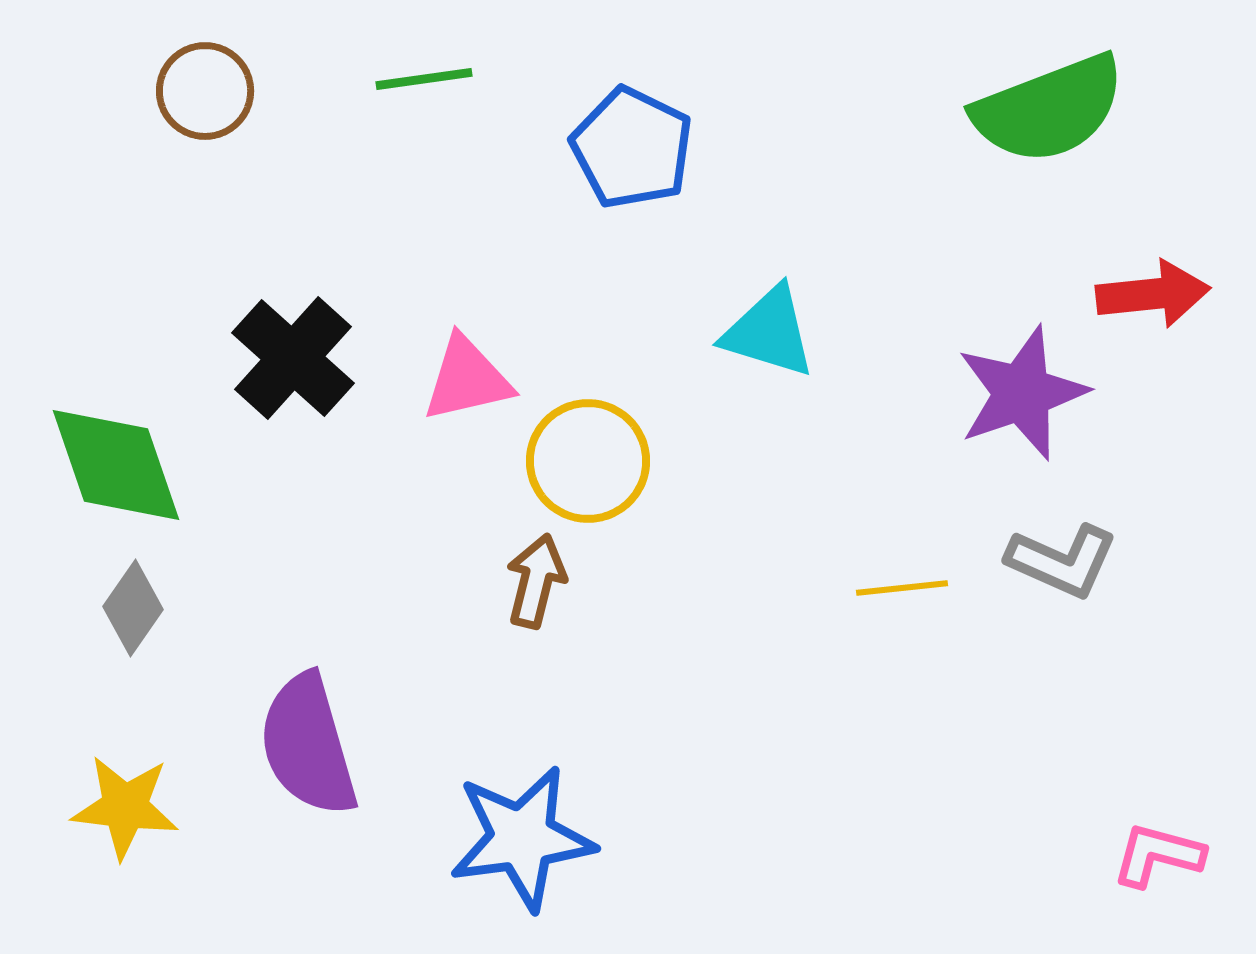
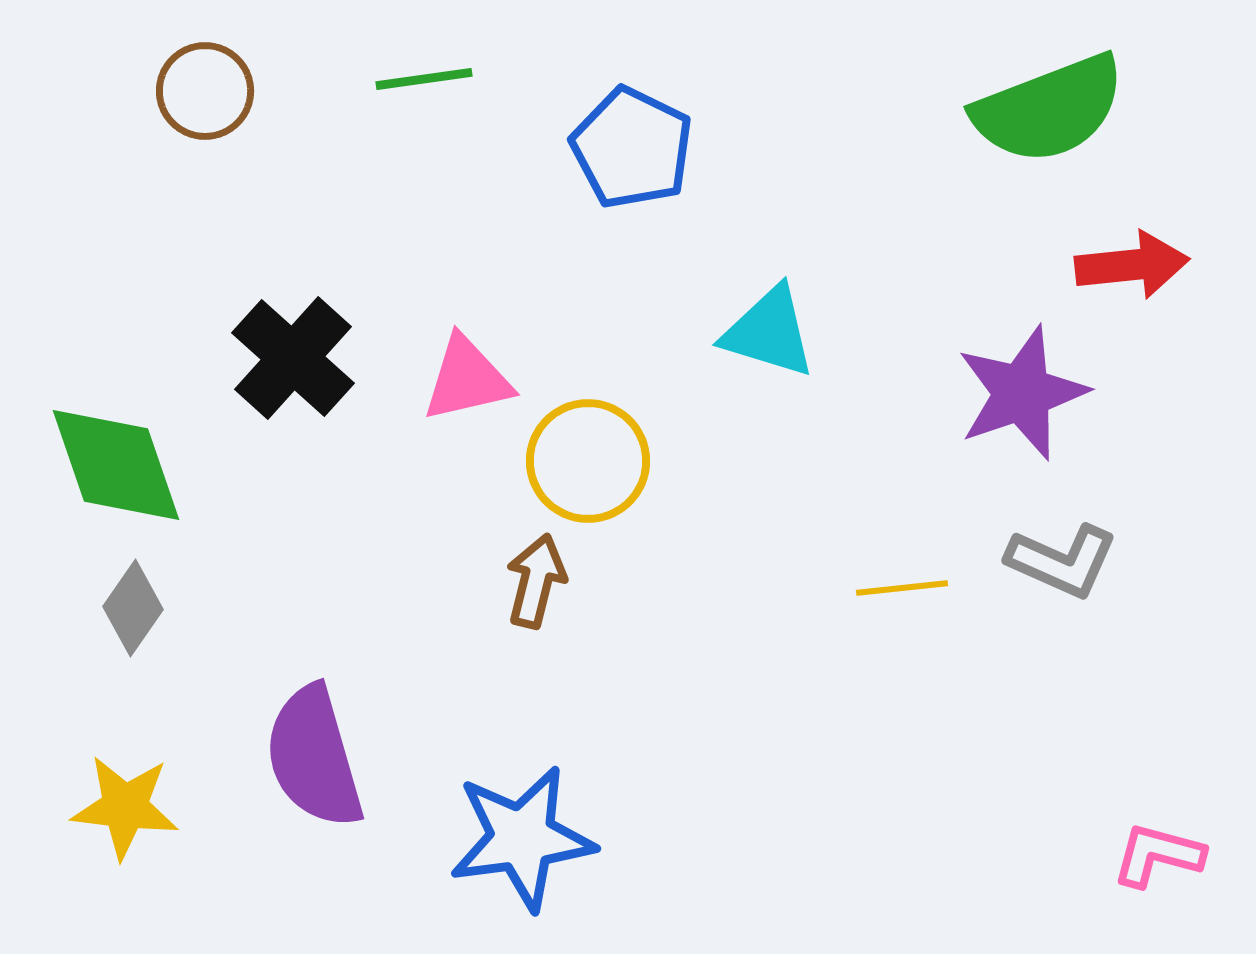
red arrow: moved 21 px left, 29 px up
purple semicircle: moved 6 px right, 12 px down
